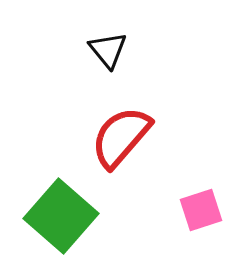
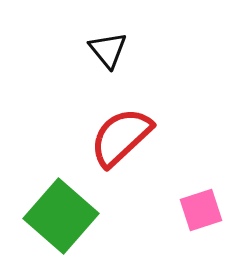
red semicircle: rotated 6 degrees clockwise
